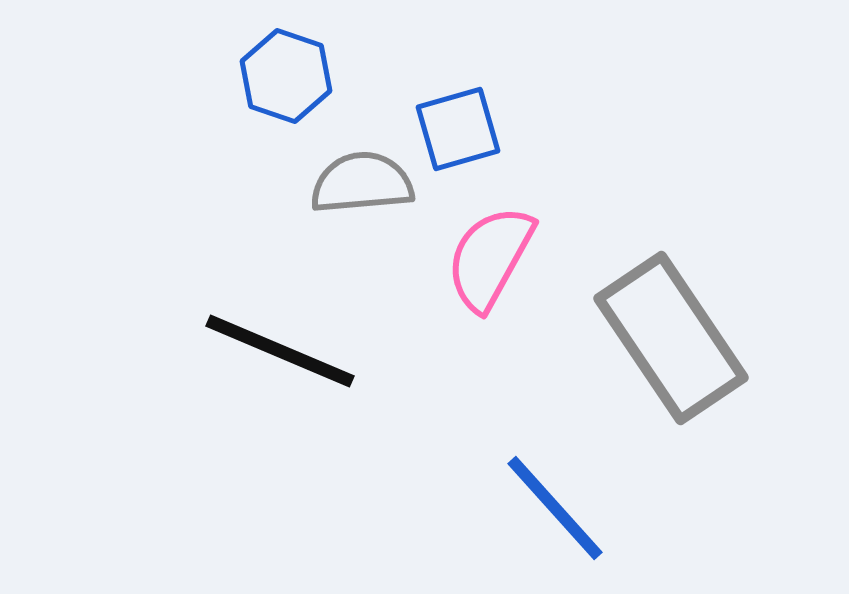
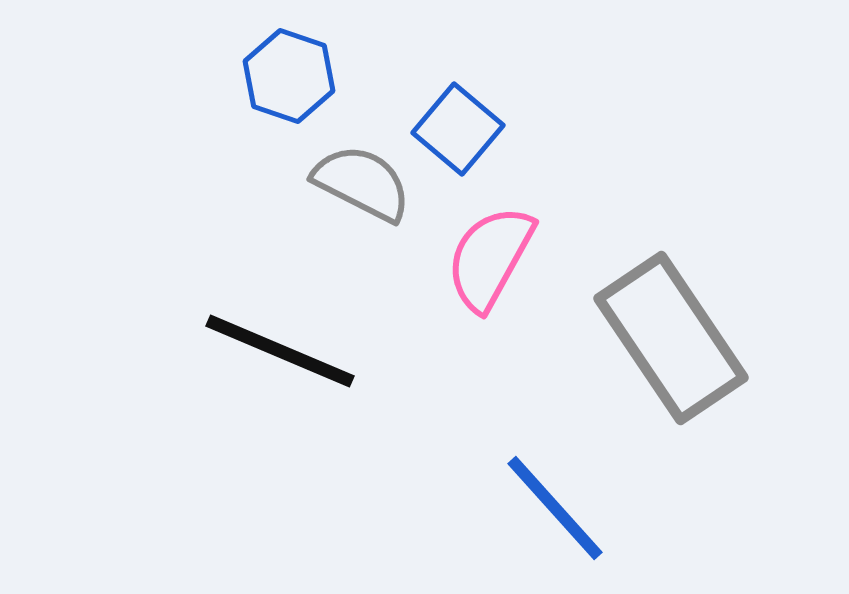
blue hexagon: moved 3 px right
blue square: rotated 34 degrees counterclockwise
gray semicircle: rotated 32 degrees clockwise
